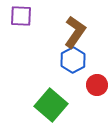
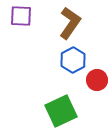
brown L-shape: moved 5 px left, 9 px up
red circle: moved 5 px up
green square: moved 10 px right, 6 px down; rotated 24 degrees clockwise
